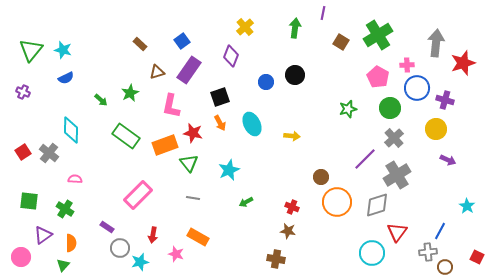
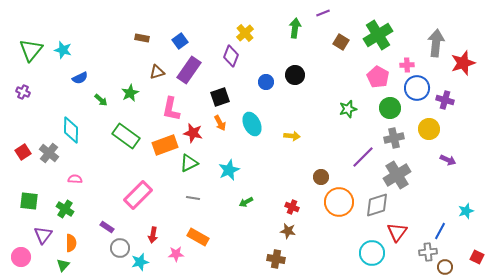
purple line at (323, 13): rotated 56 degrees clockwise
yellow cross at (245, 27): moved 6 px down
blue square at (182, 41): moved 2 px left
brown rectangle at (140, 44): moved 2 px right, 6 px up; rotated 32 degrees counterclockwise
blue semicircle at (66, 78): moved 14 px right
pink L-shape at (171, 106): moved 3 px down
yellow circle at (436, 129): moved 7 px left
gray cross at (394, 138): rotated 30 degrees clockwise
purple line at (365, 159): moved 2 px left, 2 px up
green triangle at (189, 163): rotated 42 degrees clockwise
orange circle at (337, 202): moved 2 px right
cyan star at (467, 206): moved 1 px left, 5 px down; rotated 21 degrees clockwise
purple triangle at (43, 235): rotated 18 degrees counterclockwise
pink star at (176, 254): rotated 21 degrees counterclockwise
